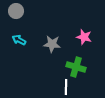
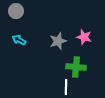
gray star: moved 6 px right, 3 px up; rotated 24 degrees counterclockwise
green cross: rotated 12 degrees counterclockwise
